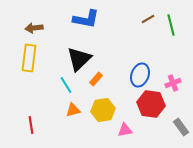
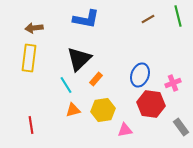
green line: moved 7 px right, 9 px up
